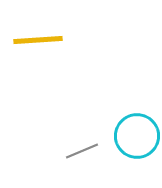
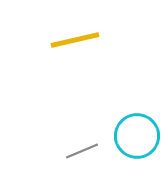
yellow line: moved 37 px right; rotated 9 degrees counterclockwise
